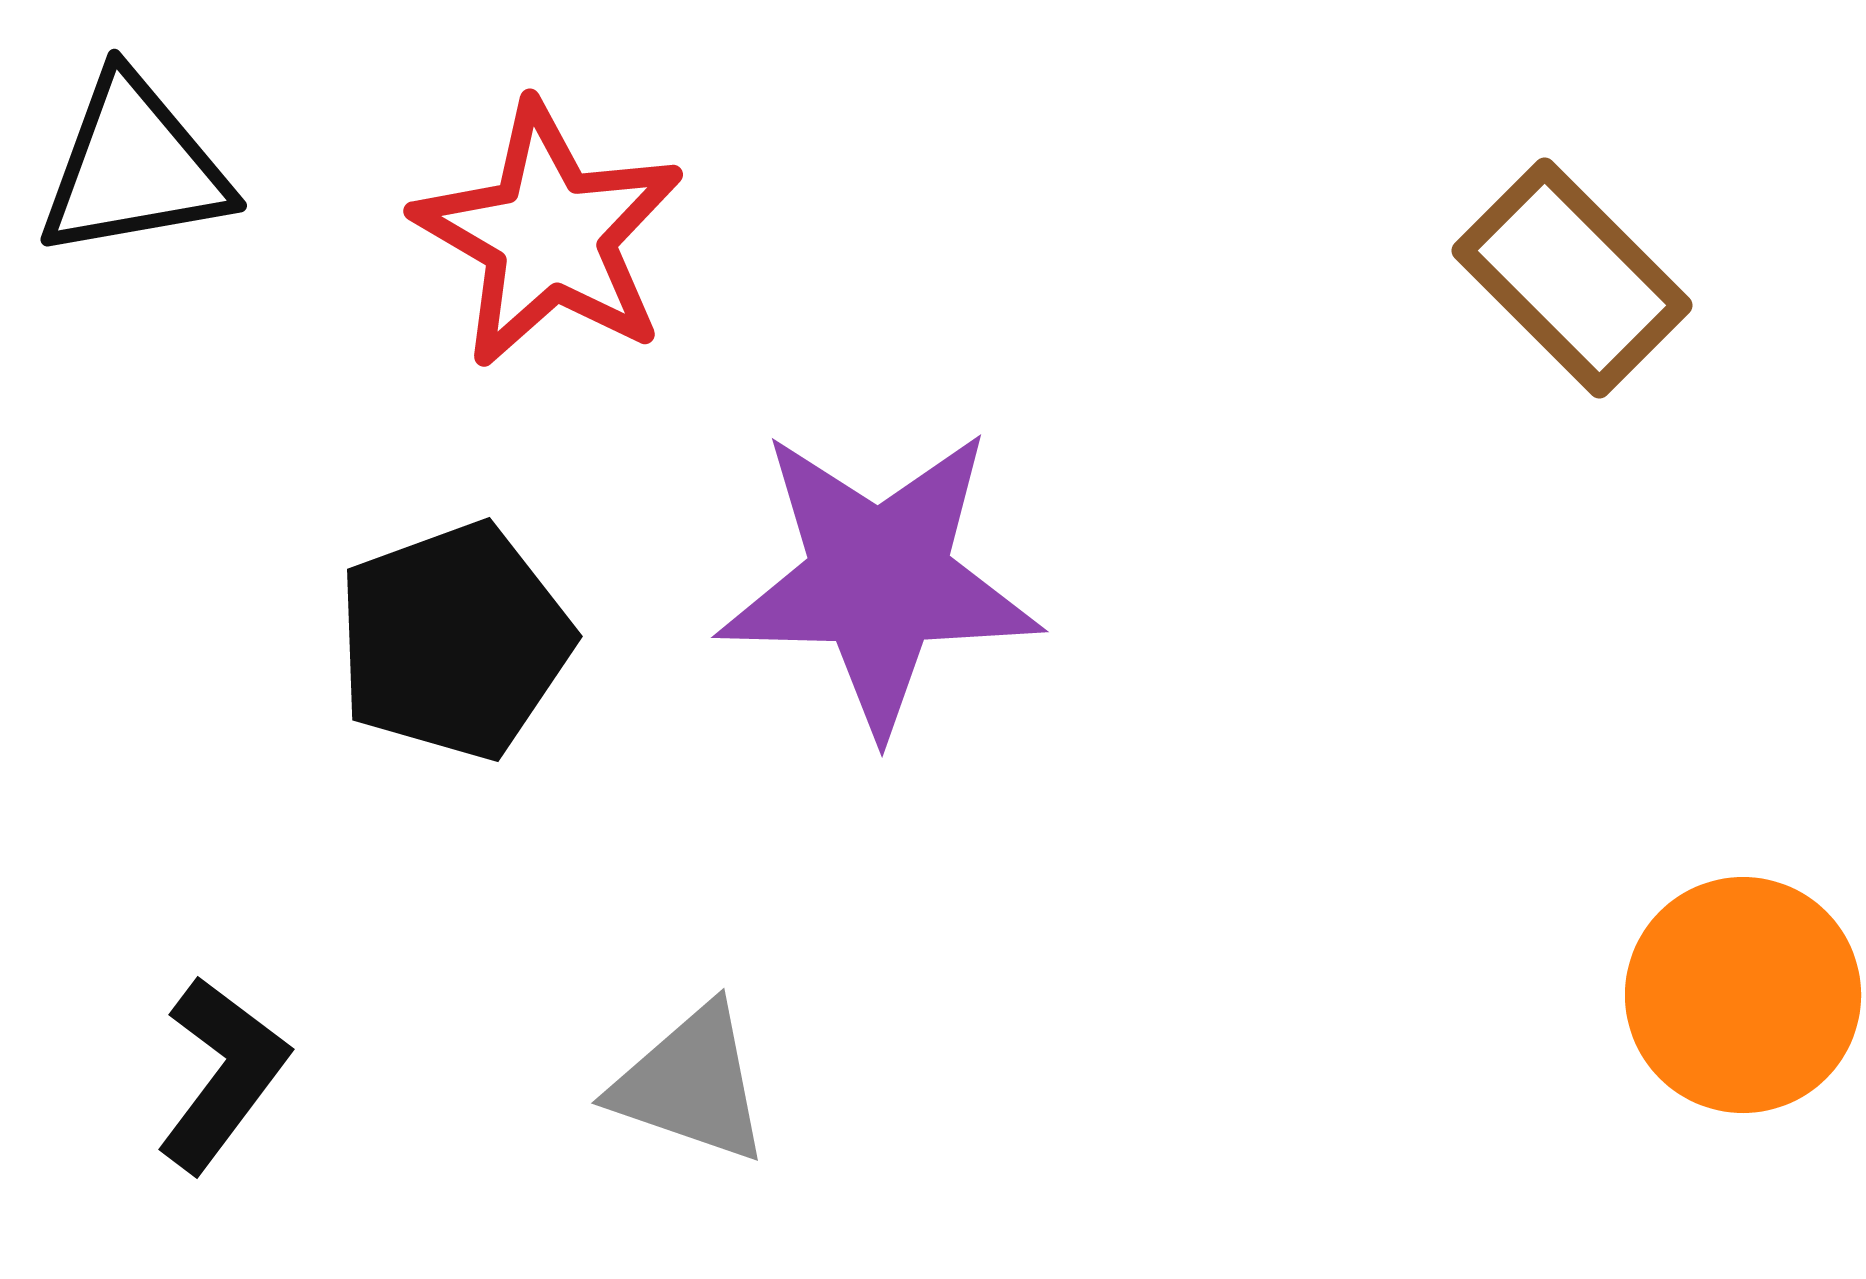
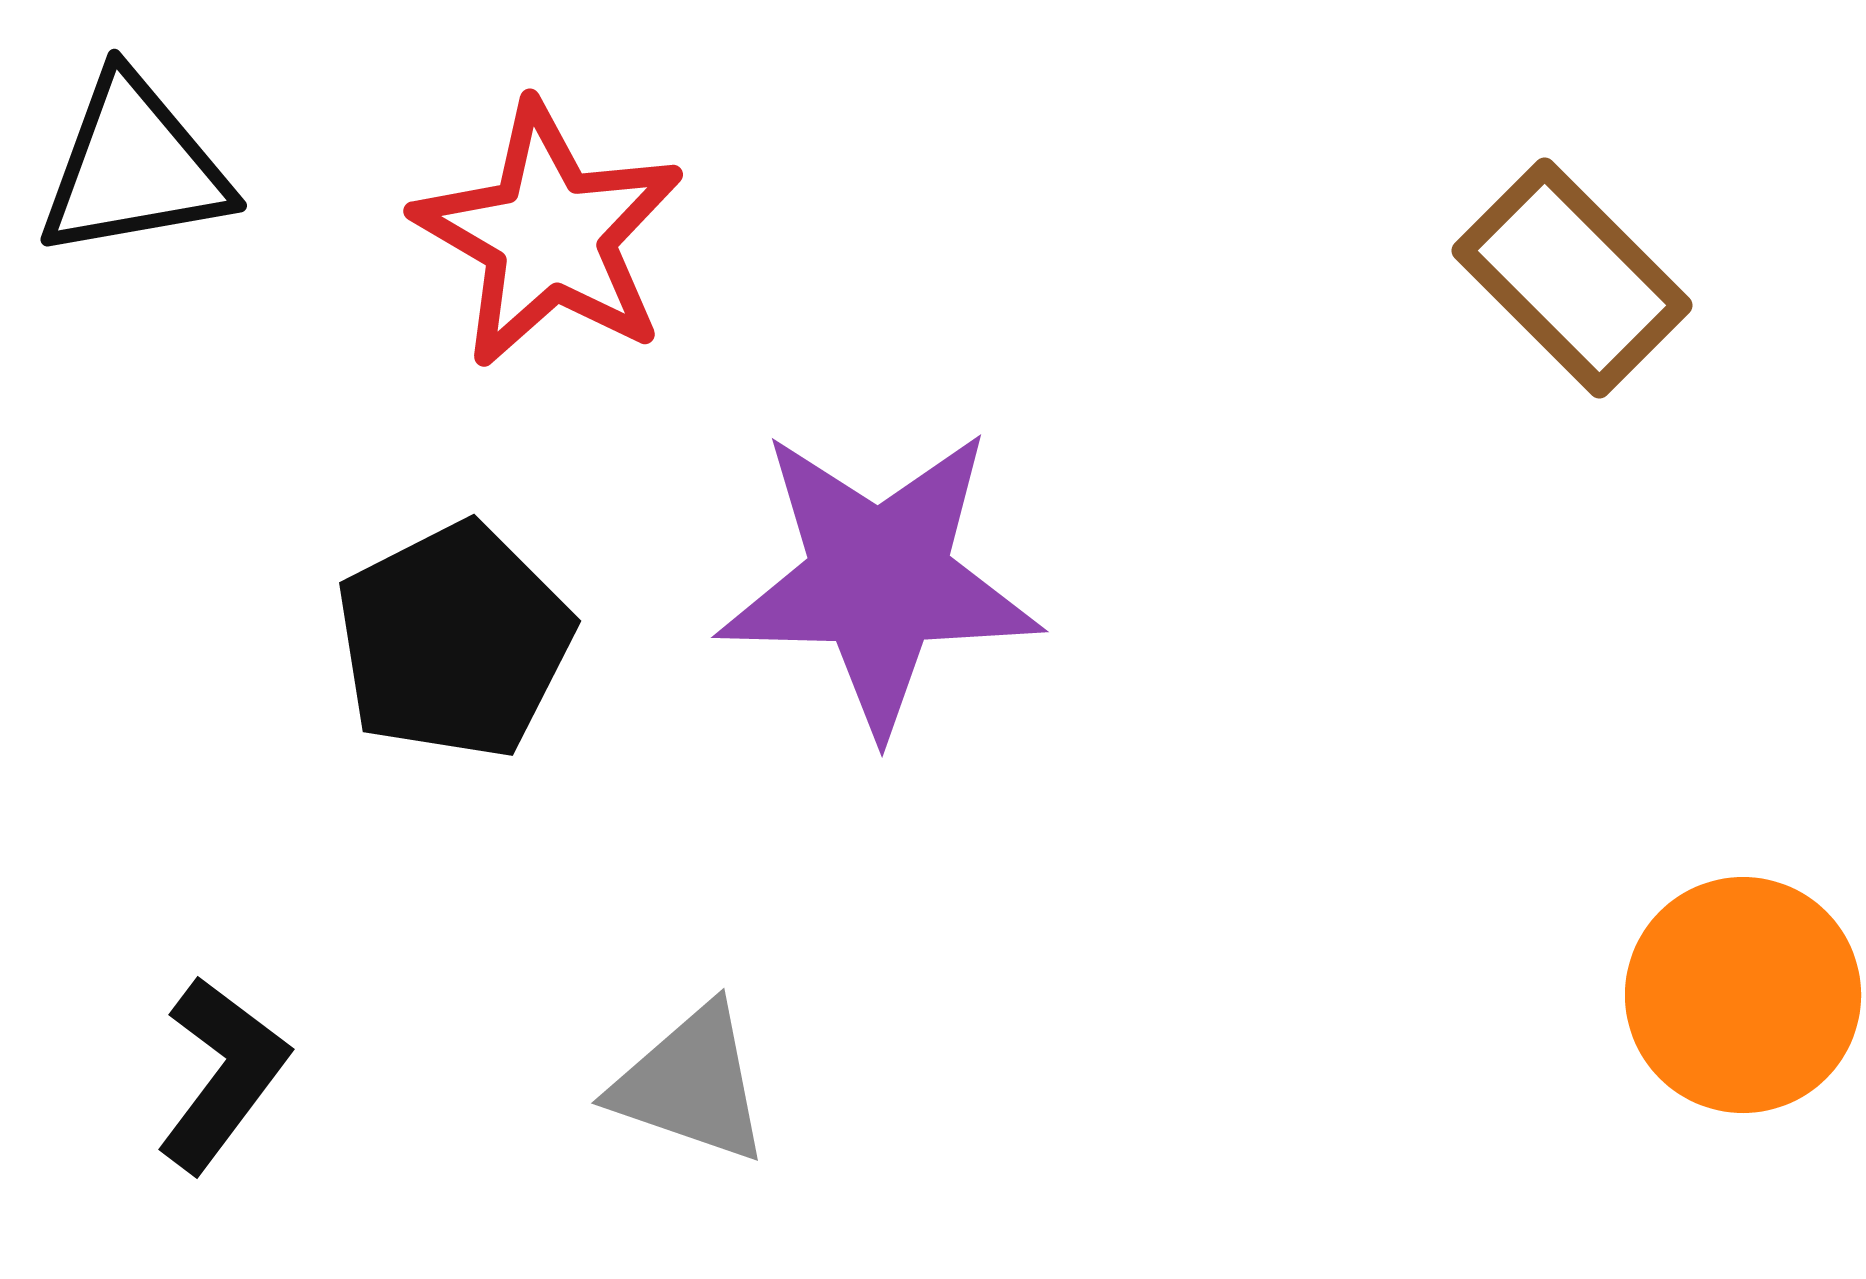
black pentagon: rotated 7 degrees counterclockwise
